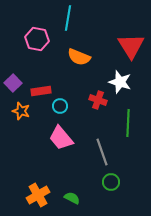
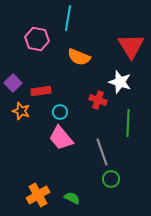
cyan circle: moved 6 px down
green circle: moved 3 px up
